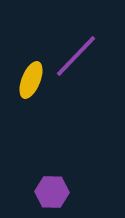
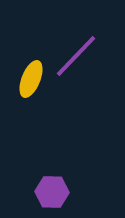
yellow ellipse: moved 1 px up
